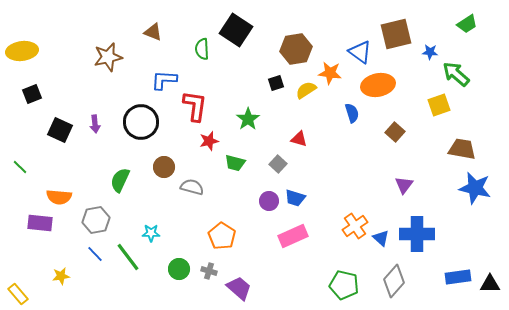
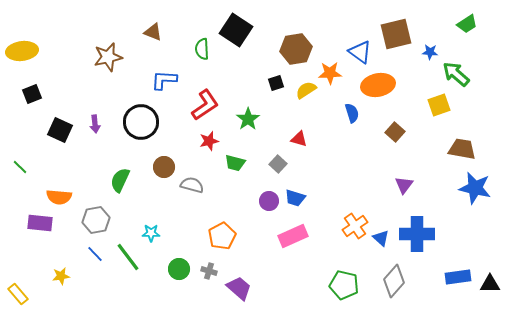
orange star at (330, 73): rotated 10 degrees counterclockwise
red L-shape at (195, 106): moved 10 px right, 1 px up; rotated 48 degrees clockwise
gray semicircle at (192, 187): moved 2 px up
orange pentagon at (222, 236): rotated 12 degrees clockwise
